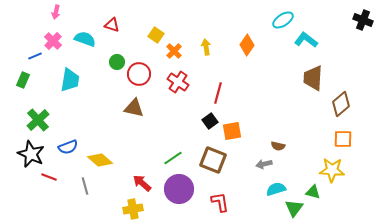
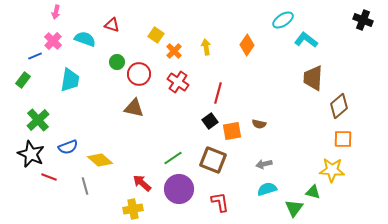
green rectangle at (23, 80): rotated 14 degrees clockwise
brown diamond at (341, 104): moved 2 px left, 2 px down
brown semicircle at (278, 146): moved 19 px left, 22 px up
cyan semicircle at (276, 189): moved 9 px left
